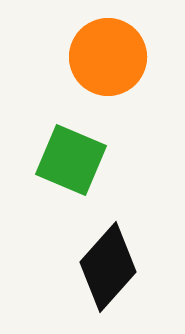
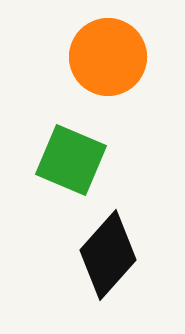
black diamond: moved 12 px up
